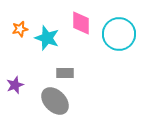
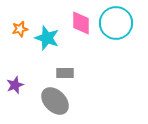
cyan circle: moved 3 px left, 11 px up
